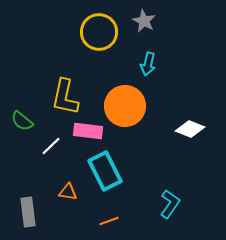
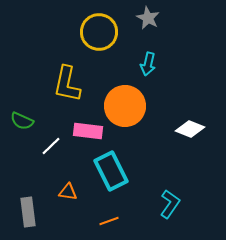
gray star: moved 4 px right, 3 px up
yellow L-shape: moved 2 px right, 13 px up
green semicircle: rotated 15 degrees counterclockwise
cyan rectangle: moved 6 px right
